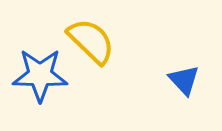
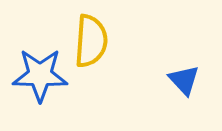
yellow semicircle: rotated 50 degrees clockwise
